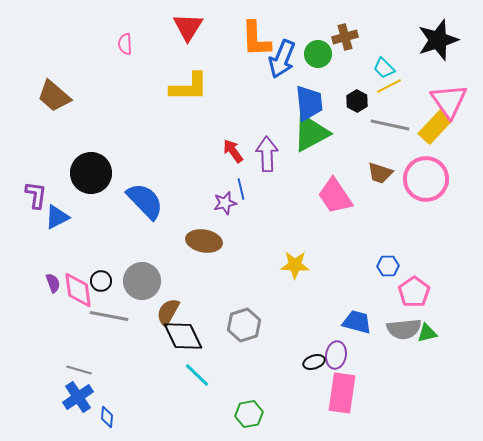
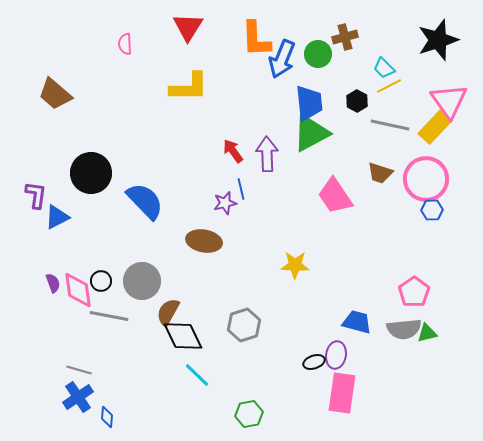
brown trapezoid at (54, 96): moved 1 px right, 2 px up
blue hexagon at (388, 266): moved 44 px right, 56 px up
